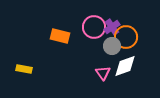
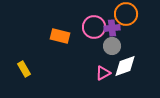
purple cross: moved 1 px down; rotated 28 degrees clockwise
orange circle: moved 23 px up
yellow rectangle: rotated 49 degrees clockwise
pink triangle: rotated 35 degrees clockwise
